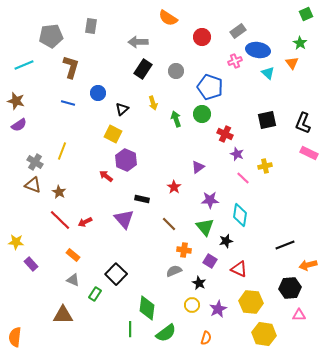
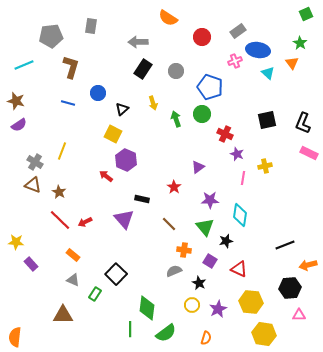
pink line at (243, 178): rotated 56 degrees clockwise
